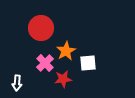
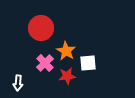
orange star: rotated 12 degrees counterclockwise
red star: moved 4 px right, 3 px up
white arrow: moved 1 px right
